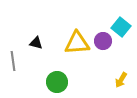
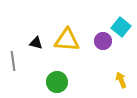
yellow triangle: moved 10 px left, 3 px up; rotated 8 degrees clockwise
yellow arrow: rotated 126 degrees clockwise
